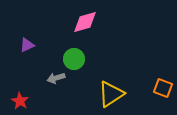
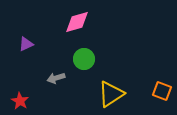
pink diamond: moved 8 px left
purple triangle: moved 1 px left, 1 px up
green circle: moved 10 px right
orange square: moved 1 px left, 3 px down
